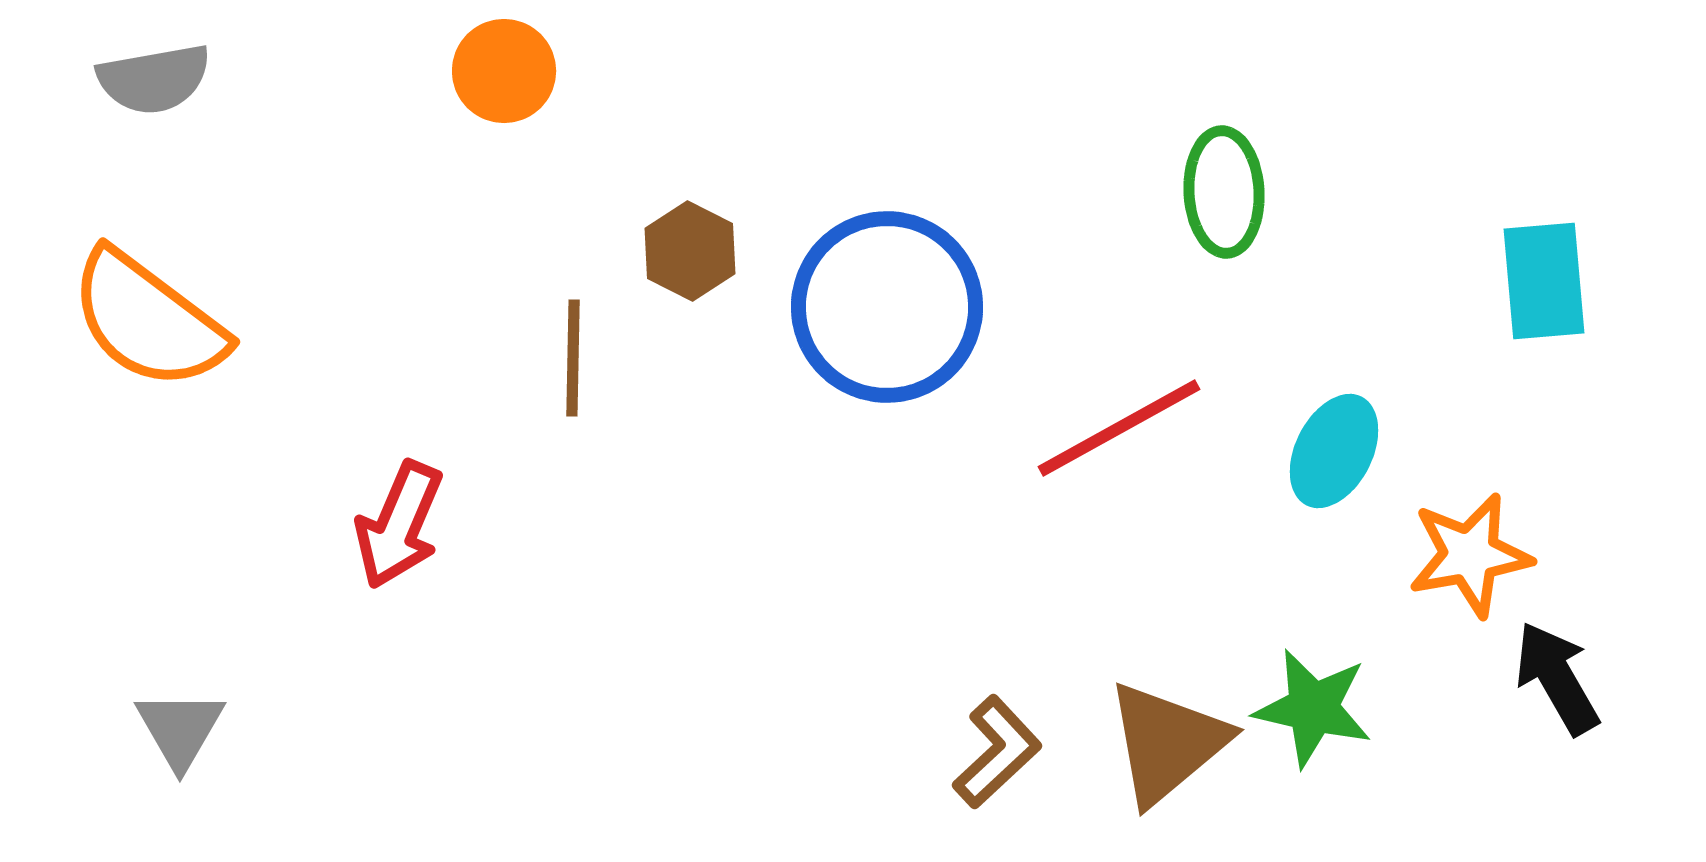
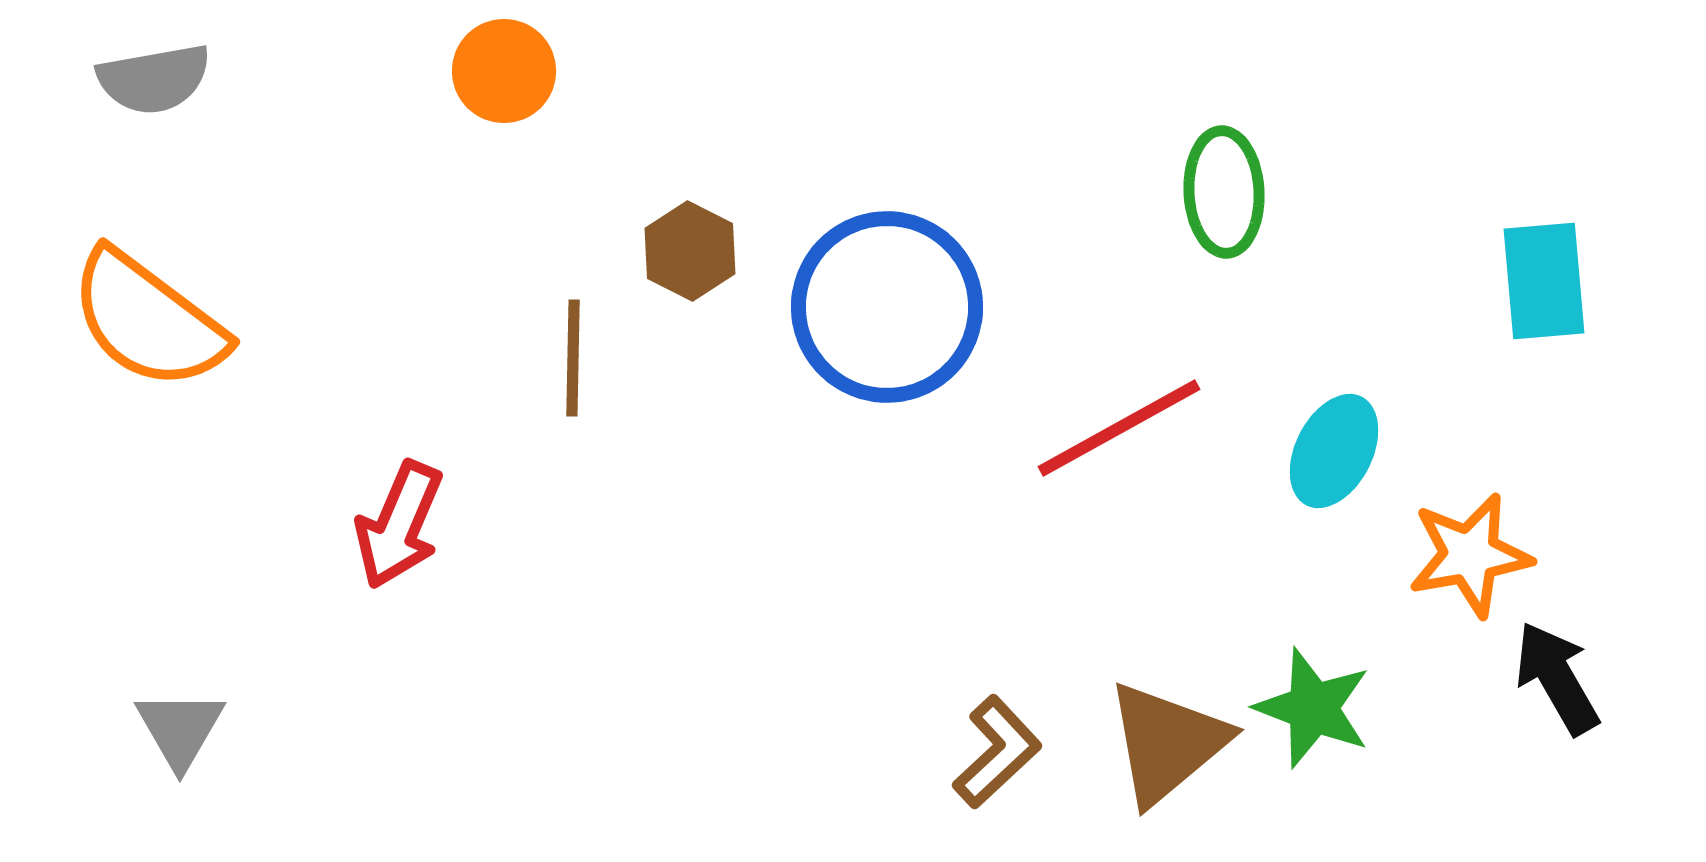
green star: rotated 8 degrees clockwise
